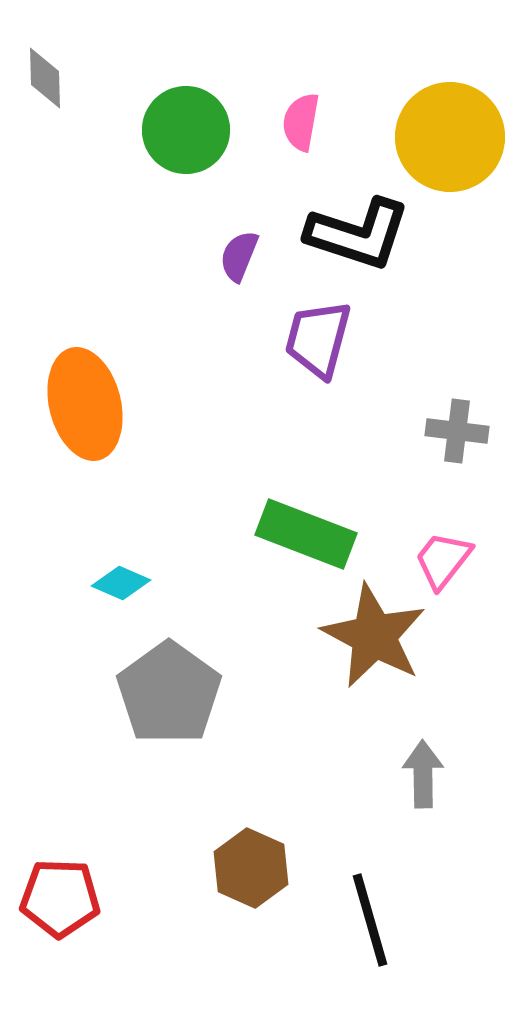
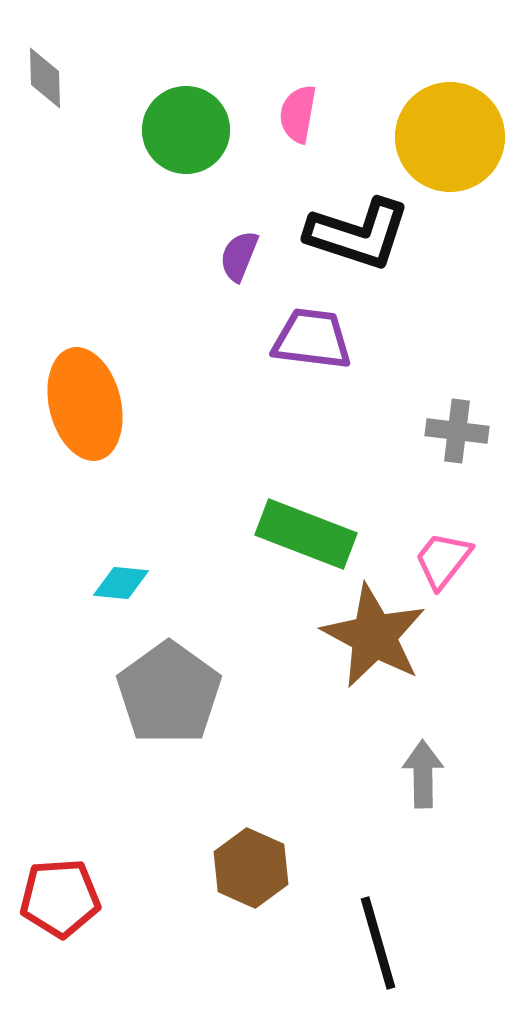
pink semicircle: moved 3 px left, 8 px up
purple trapezoid: moved 6 px left; rotated 82 degrees clockwise
cyan diamond: rotated 18 degrees counterclockwise
red pentagon: rotated 6 degrees counterclockwise
black line: moved 8 px right, 23 px down
